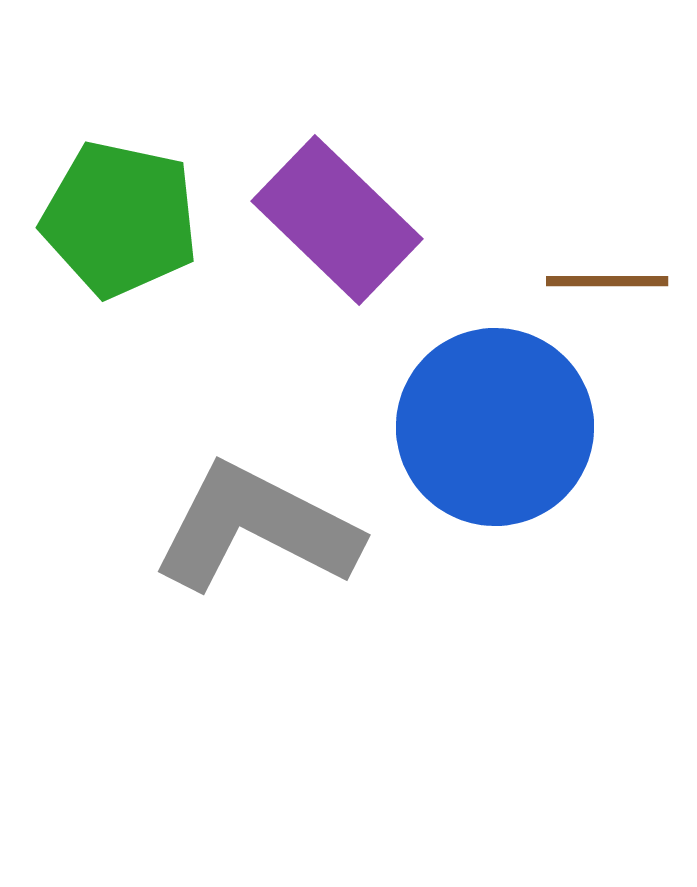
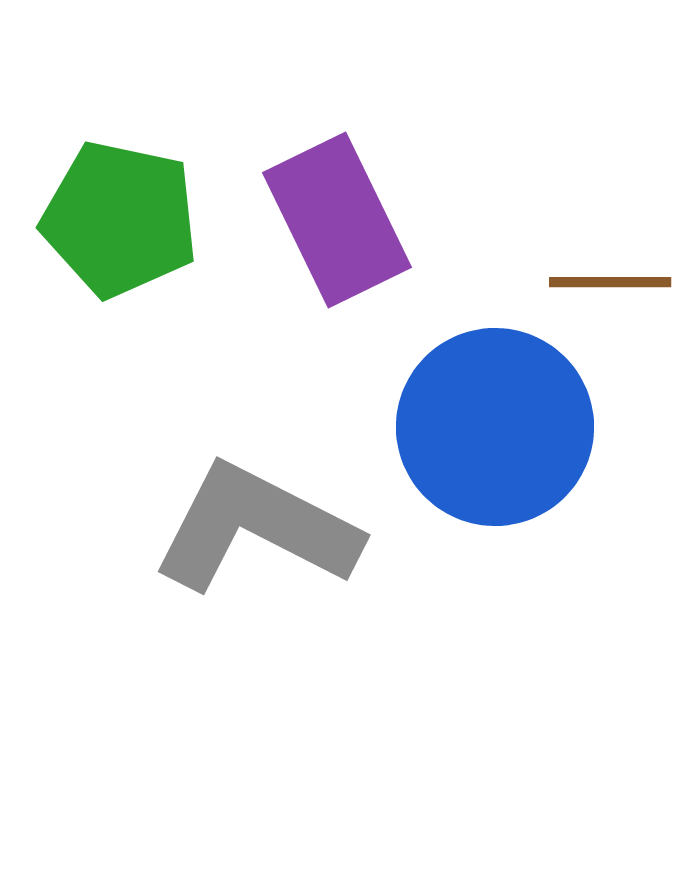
purple rectangle: rotated 20 degrees clockwise
brown line: moved 3 px right, 1 px down
